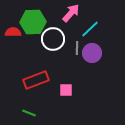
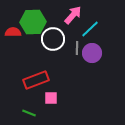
pink arrow: moved 2 px right, 2 px down
pink square: moved 15 px left, 8 px down
